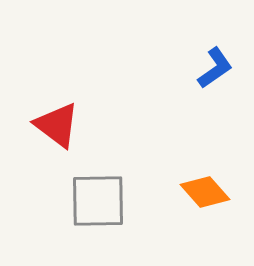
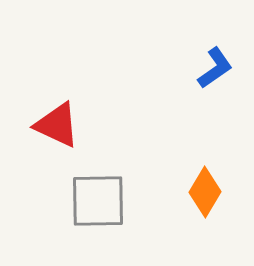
red triangle: rotated 12 degrees counterclockwise
orange diamond: rotated 72 degrees clockwise
